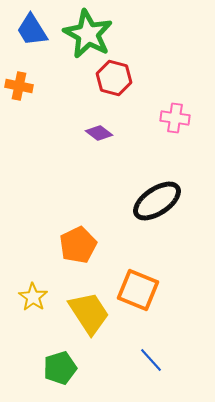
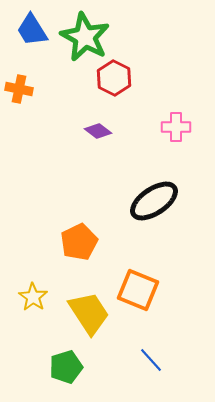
green star: moved 3 px left, 3 px down
red hexagon: rotated 12 degrees clockwise
orange cross: moved 3 px down
pink cross: moved 1 px right, 9 px down; rotated 8 degrees counterclockwise
purple diamond: moved 1 px left, 2 px up
black ellipse: moved 3 px left
orange pentagon: moved 1 px right, 3 px up
green pentagon: moved 6 px right, 1 px up
